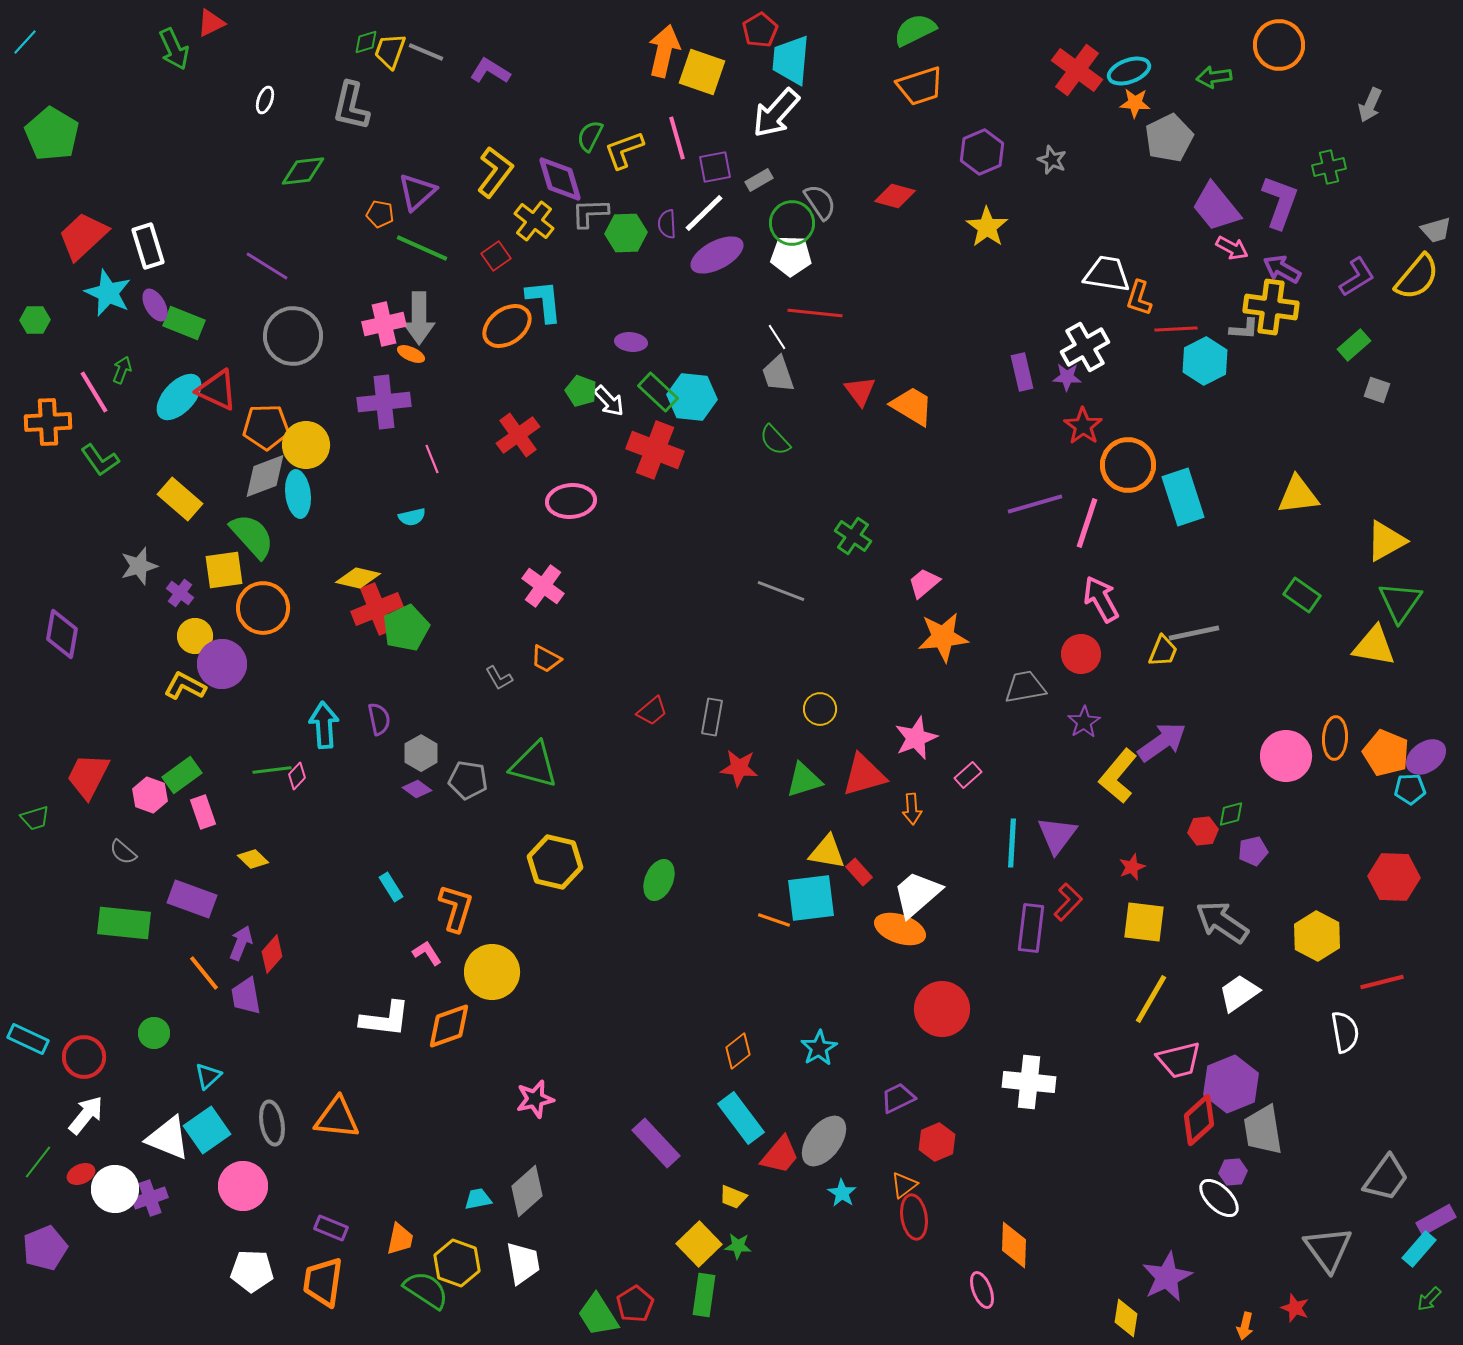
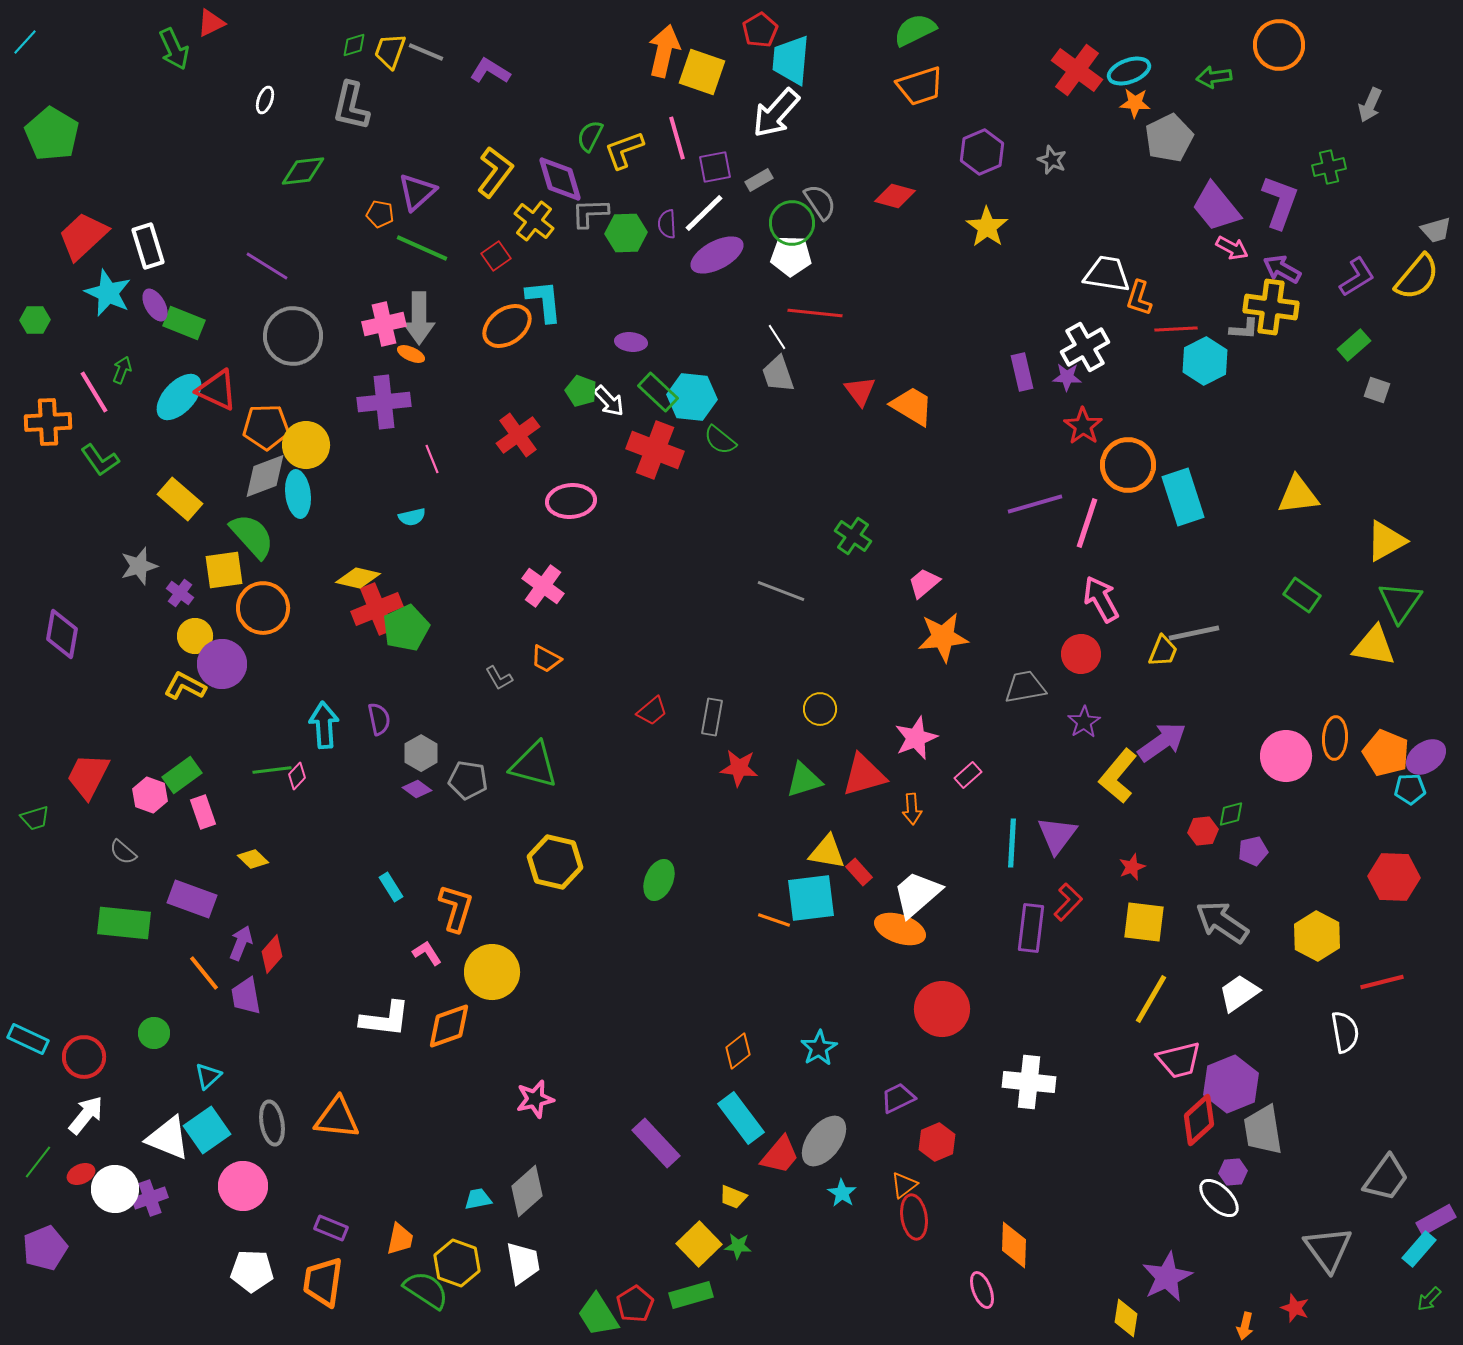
green diamond at (366, 42): moved 12 px left, 3 px down
green semicircle at (775, 440): moved 55 px left; rotated 8 degrees counterclockwise
green rectangle at (704, 1295): moved 13 px left; rotated 66 degrees clockwise
